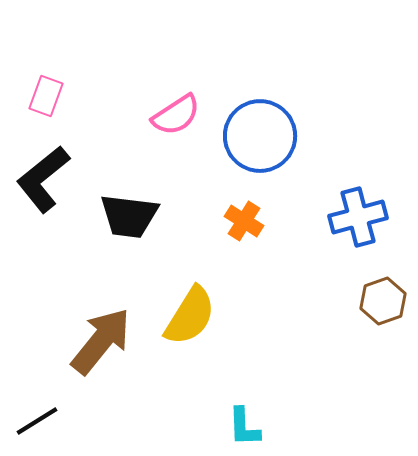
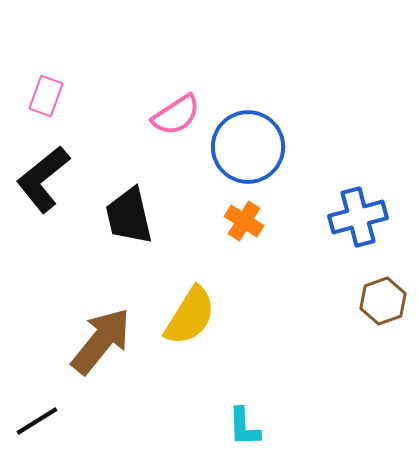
blue circle: moved 12 px left, 11 px down
black trapezoid: rotated 70 degrees clockwise
